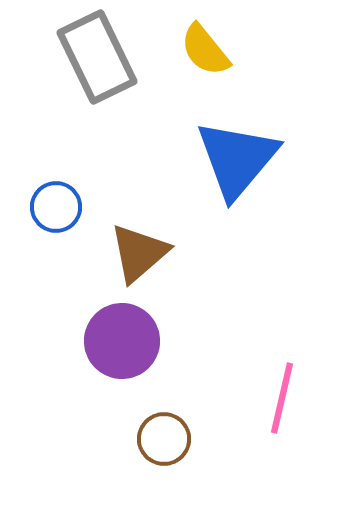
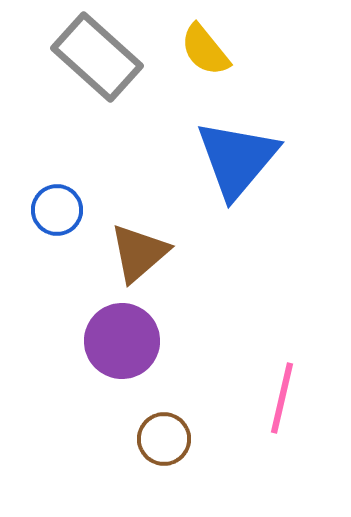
gray rectangle: rotated 22 degrees counterclockwise
blue circle: moved 1 px right, 3 px down
